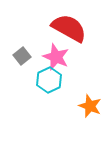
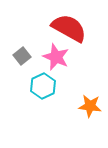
cyan hexagon: moved 6 px left, 6 px down
orange star: rotated 15 degrees counterclockwise
